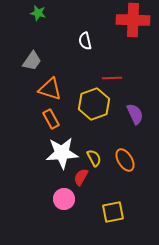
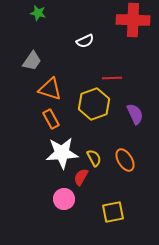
white semicircle: rotated 102 degrees counterclockwise
